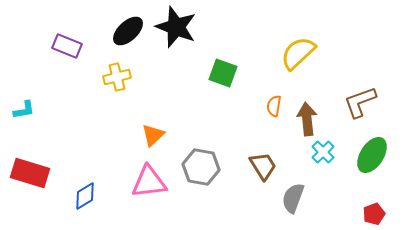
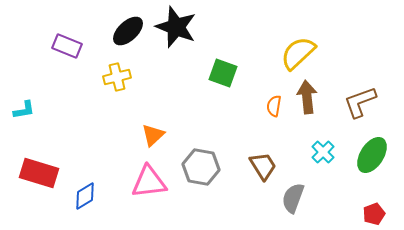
brown arrow: moved 22 px up
red rectangle: moved 9 px right
